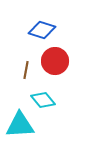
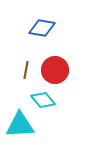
blue diamond: moved 2 px up; rotated 8 degrees counterclockwise
red circle: moved 9 px down
